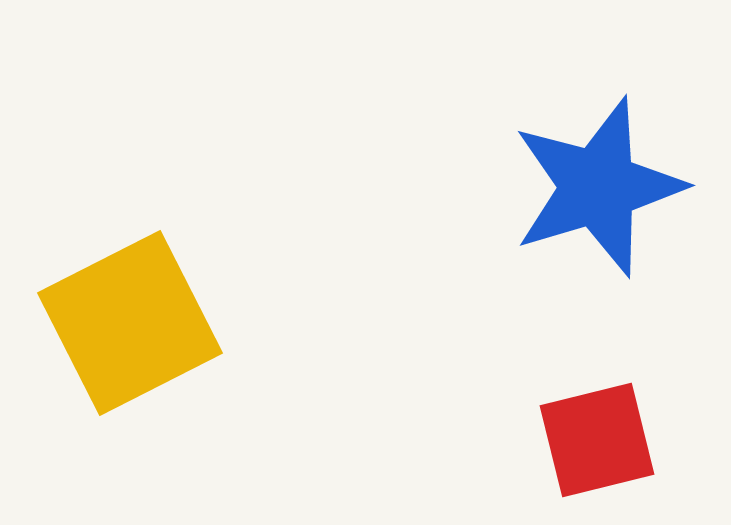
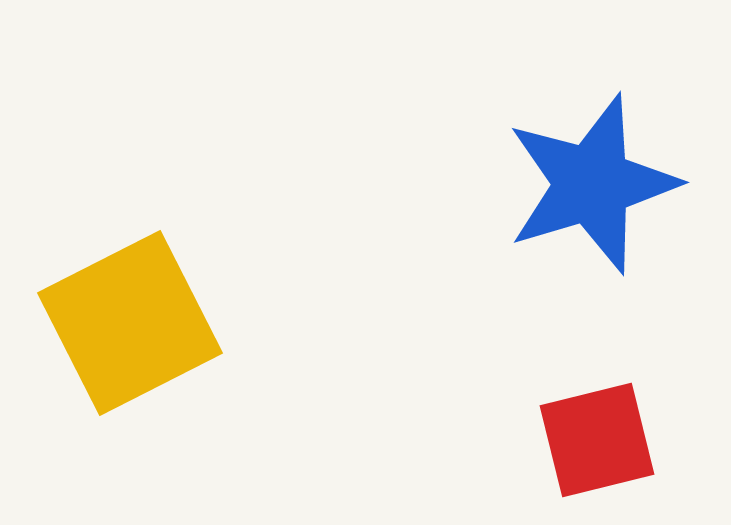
blue star: moved 6 px left, 3 px up
